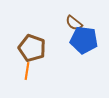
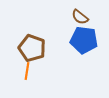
brown semicircle: moved 6 px right, 6 px up
